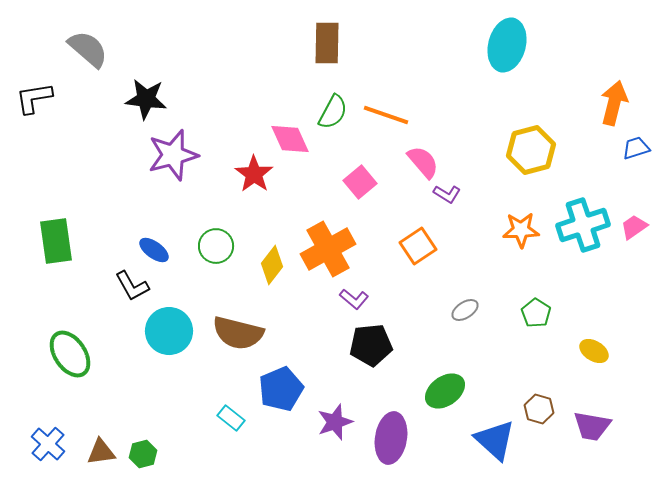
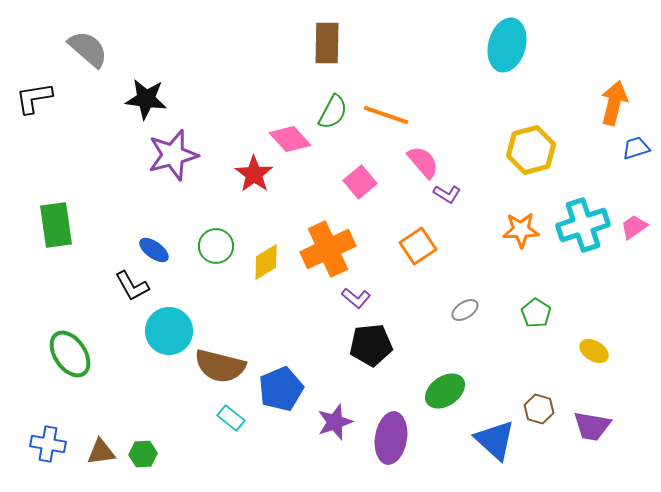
pink diamond at (290, 139): rotated 18 degrees counterclockwise
green rectangle at (56, 241): moved 16 px up
orange cross at (328, 249): rotated 4 degrees clockwise
yellow diamond at (272, 265): moved 6 px left, 3 px up; rotated 21 degrees clockwise
purple L-shape at (354, 299): moved 2 px right, 1 px up
brown semicircle at (238, 333): moved 18 px left, 33 px down
blue cross at (48, 444): rotated 32 degrees counterclockwise
green hexagon at (143, 454): rotated 12 degrees clockwise
